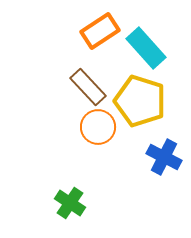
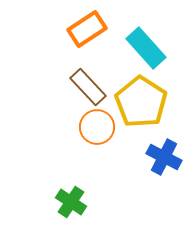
orange rectangle: moved 13 px left, 2 px up
yellow pentagon: moved 1 px right, 1 px down; rotated 15 degrees clockwise
orange circle: moved 1 px left
green cross: moved 1 px right, 1 px up
